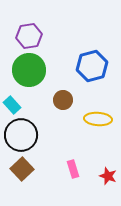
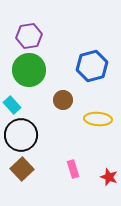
red star: moved 1 px right, 1 px down
